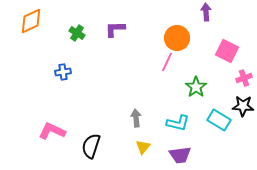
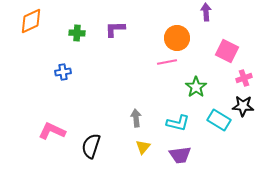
green cross: rotated 28 degrees counterclockwise
pink line: rotated 54 degrees clockwise
